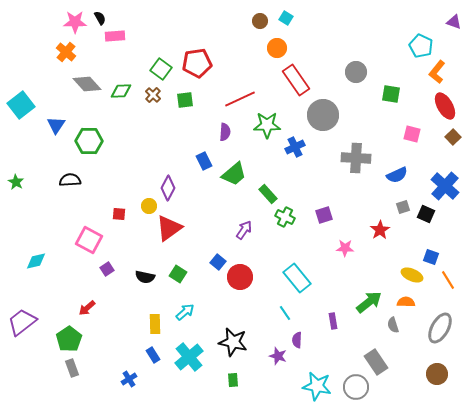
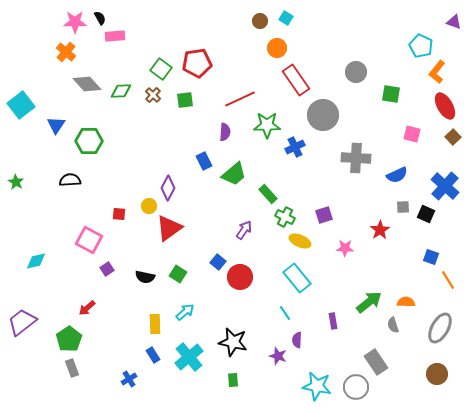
gray square at (403, 207): rotated 16 degrees clockwise
yellow ellipse at (412, 275): moved 112 px left, 34 px up
